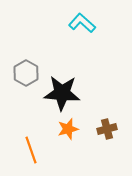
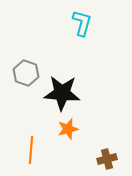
cyan L-shape: rotated 64 degrees clockwise
gray hexagon: rotated 10 degrees counterclockwise
brown cross: moved 30 px down
orange line: rotated 24 degrees clockwise
